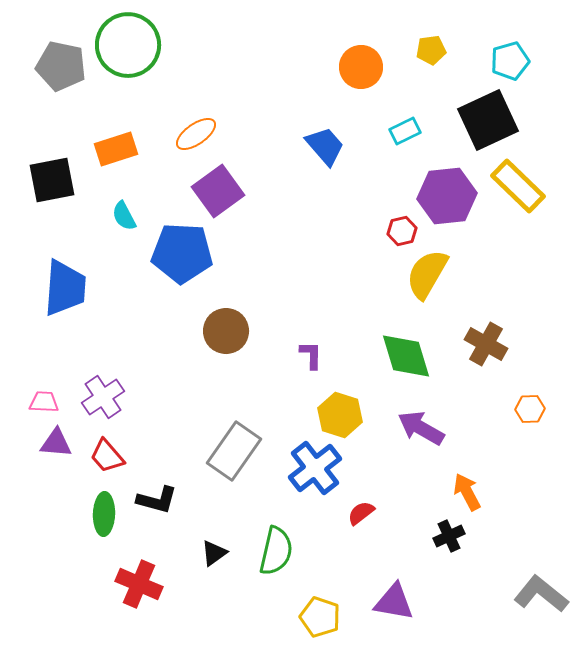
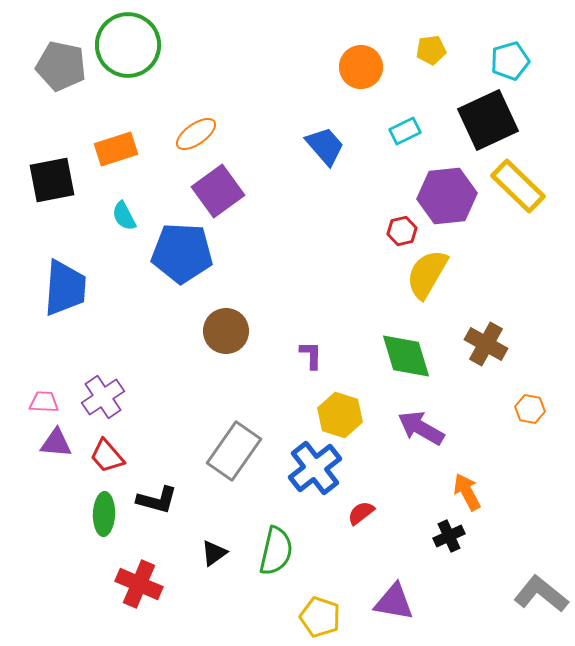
orange hexagon at (530, 409): rotated 12 degrees clockwise
